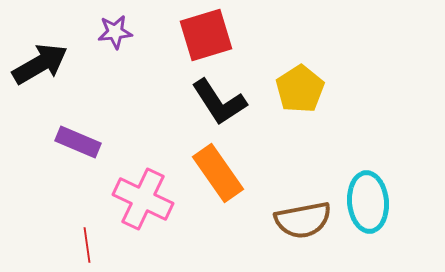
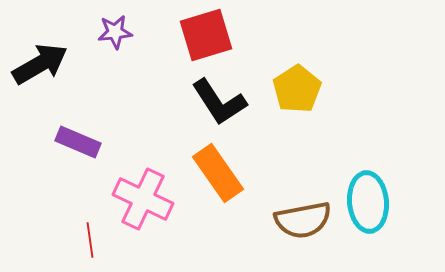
yellow pentagon: moved 3 px left
red line: moved 3 px right, 5 px up
